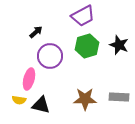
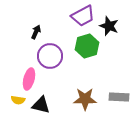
black arrow: rotated 24 degrees counterclockwise
black star: moved 10 px left, 19 px up
yellow semicircle: moved 1 px left
